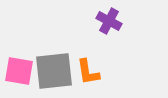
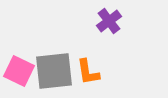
purple cross: rotated 25 degrees clockwise
pink square: rotated 16 degrees clockwise
